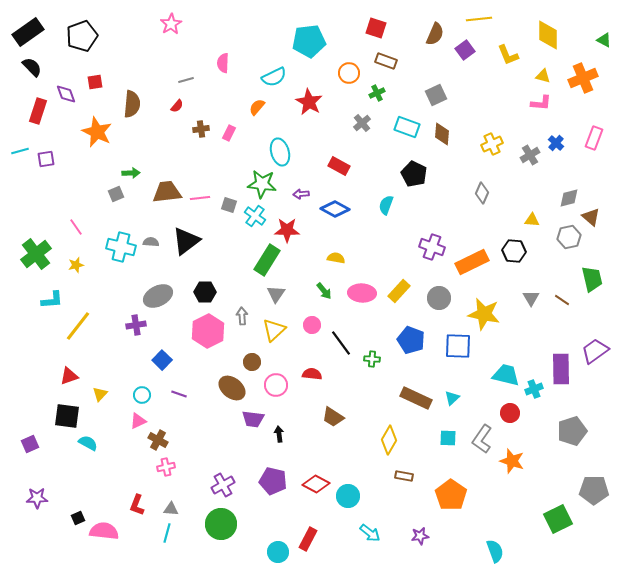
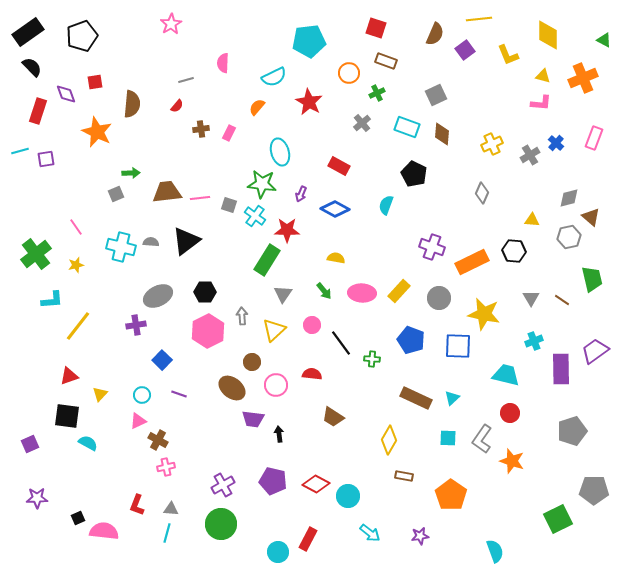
purple arrow at (301, 194): rotated 63 degrees counterclockwise
gray triangle at (276, 294): moved 7 px right
cyan cross at (534, 389): moved 48 px up
